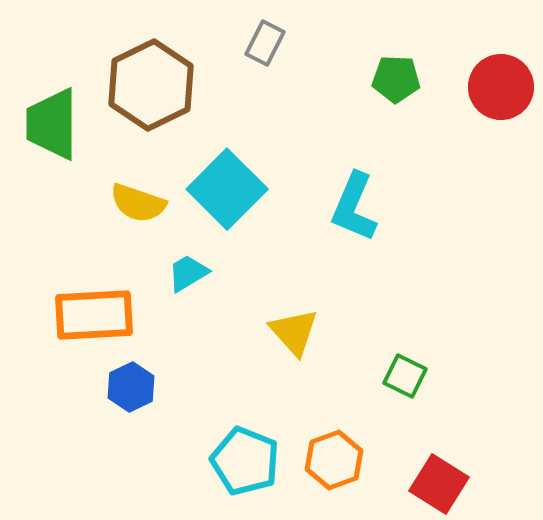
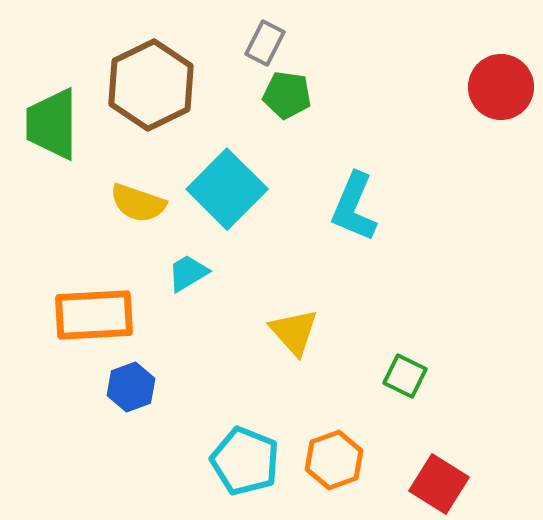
green pentagon: moved 109 px left, 16 px down; rotated 6 degrees clockwise
blue hexagon: rotated 6 degrees clockwise
